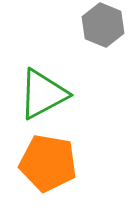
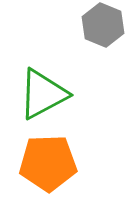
orange pentagon: rotated 12 degrees counterclockwise
